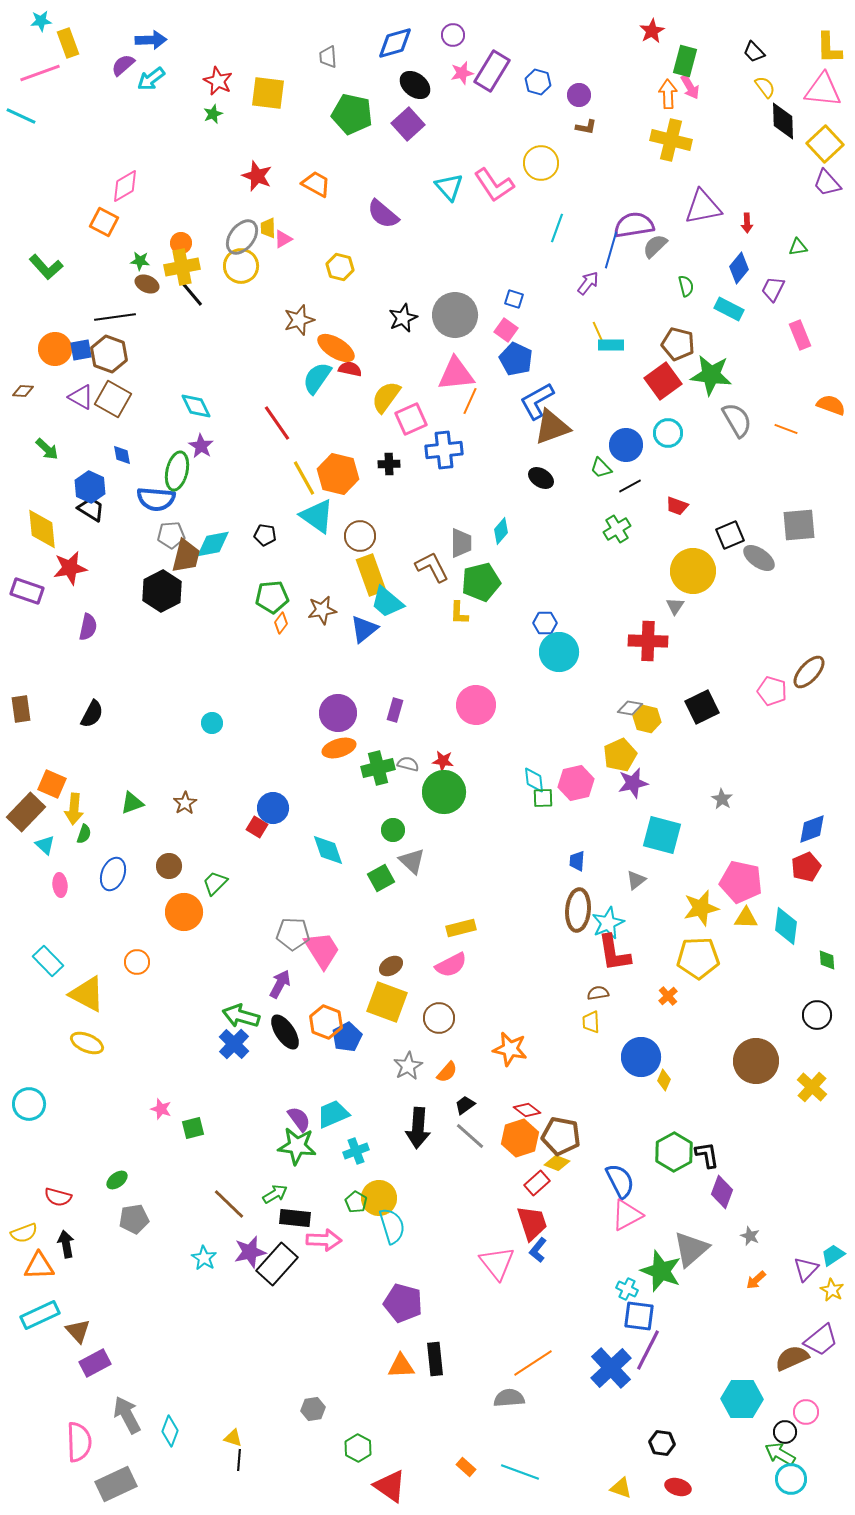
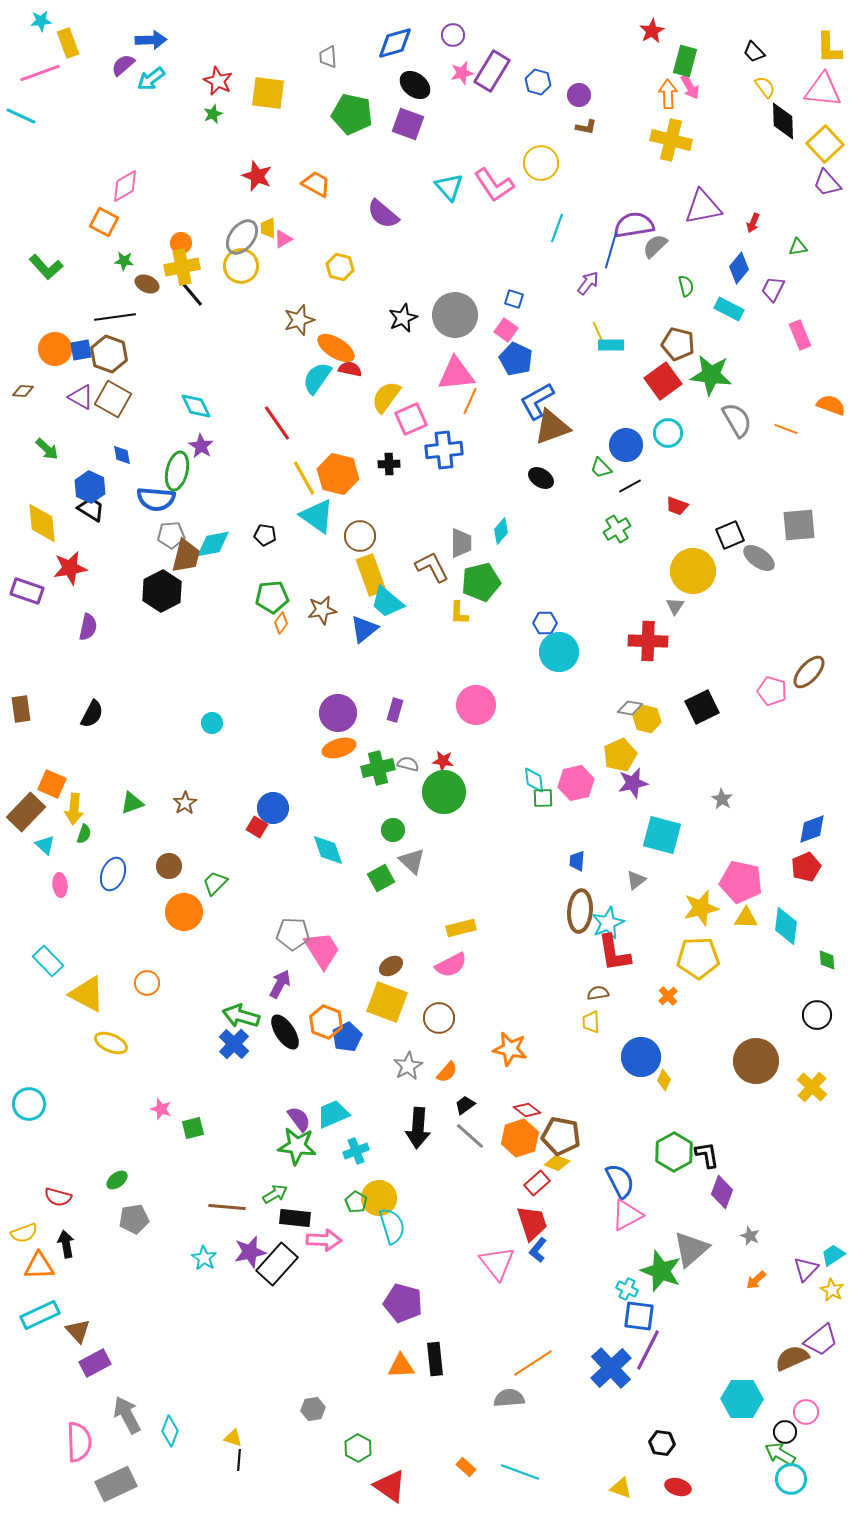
purple square at (408, 124): rotated 28 degrees counterclockwise
red arrow at (747, 223): moved 6 px right; rotated 24 degrees clockwise
green star at (140, 261): moved 16 px left
yellow diamond at (42, 529): moved 6 px up
brown ellipse at (578, 910): moved 2 px right, 1 px down
orange circle at (137, 962): moved 10 px right, 21 px down
yellow ellipse at (87, 1043): moved 24 px right
brown line at (229, 1204): moved 2 px left, 3 px down; rotated 39 degrees counterclockwise
